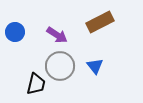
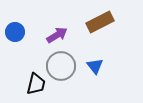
purple arrow: rotated 65 degrees counterclockwise
gray circle: moved 1 px right
